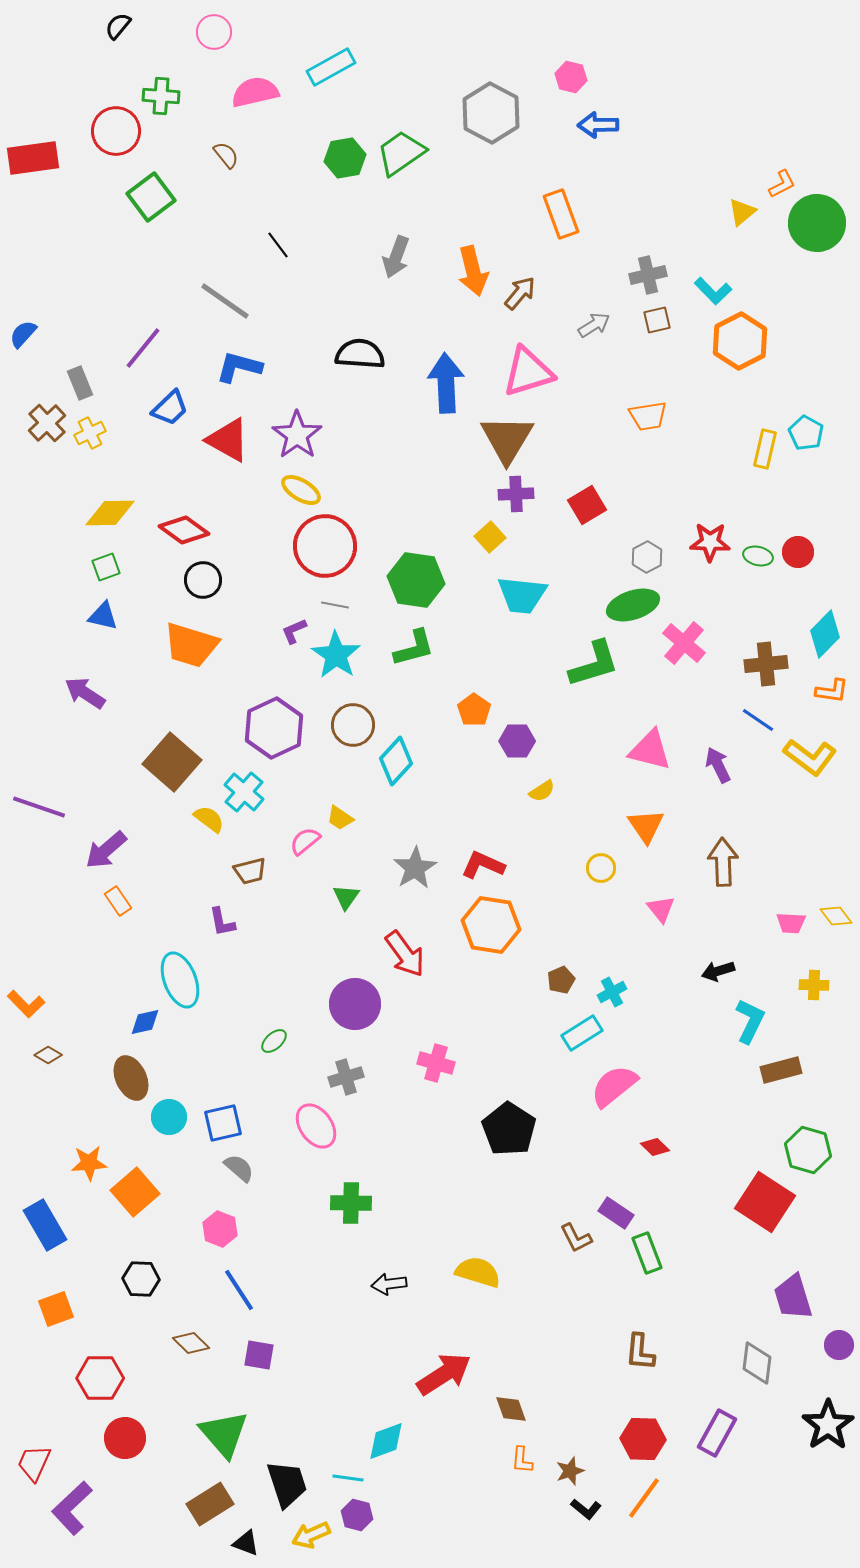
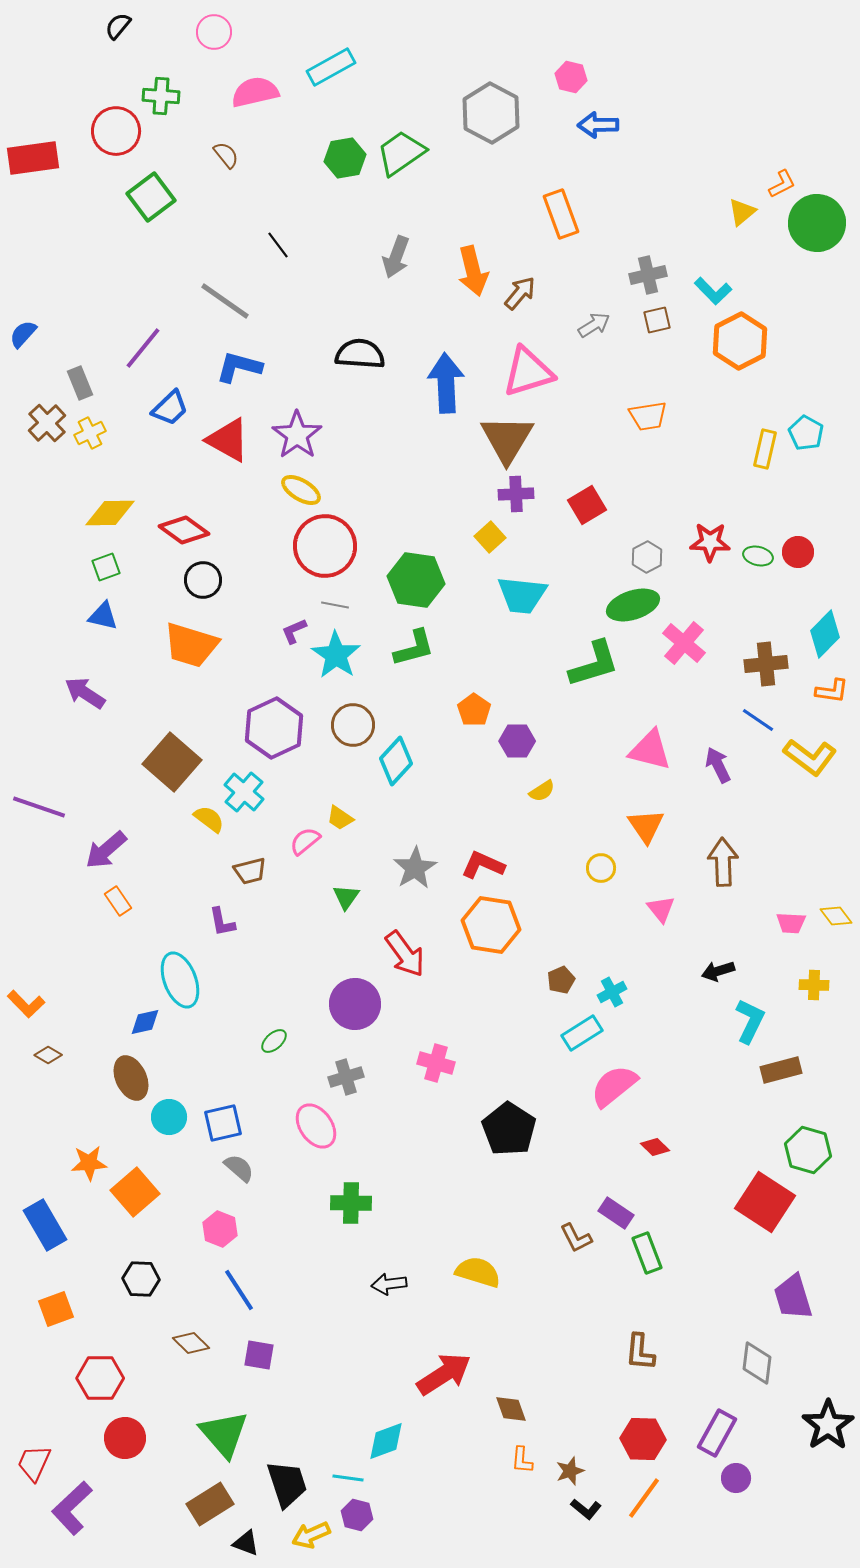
purple circle at (839, 1345): moved 103 px left, 133 px down
